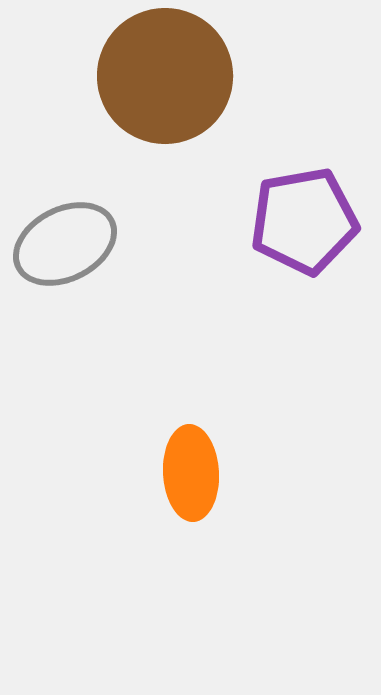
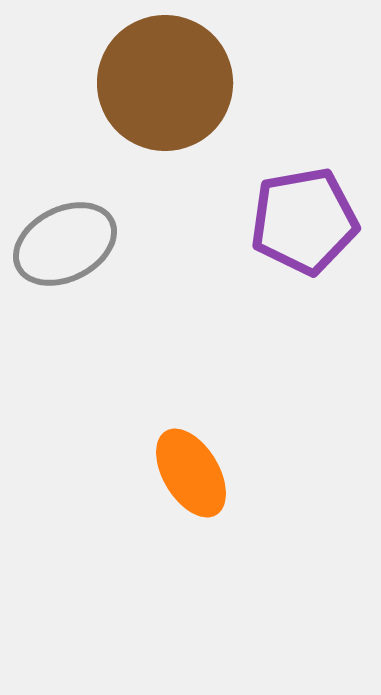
brown circle: moved 7 px down
orange ellipse: rotated 28 degrees counterclockwise
